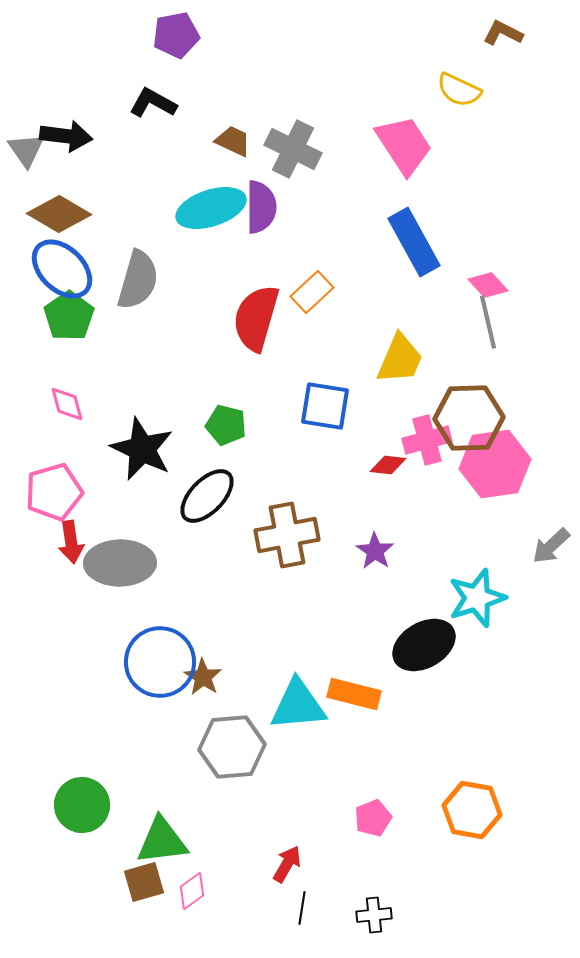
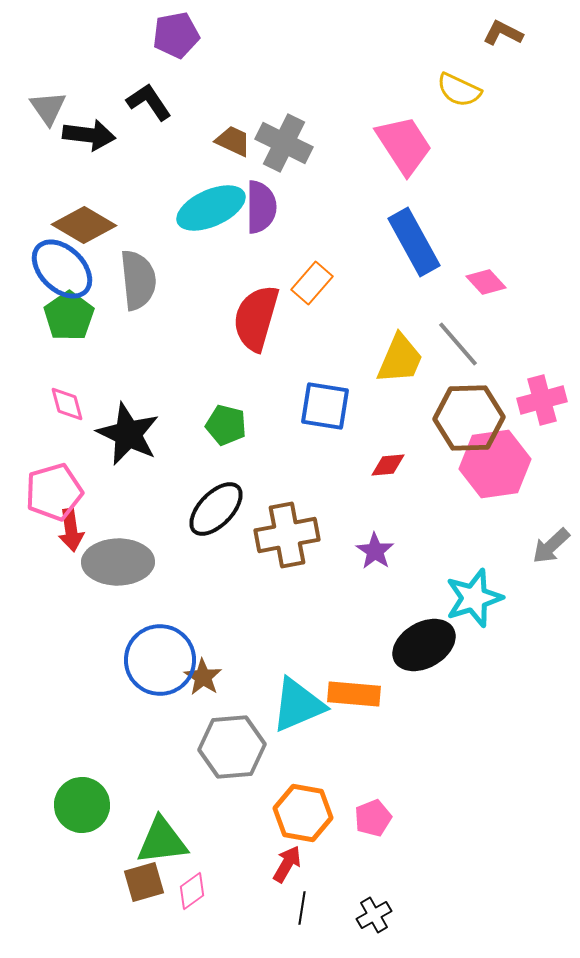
black L-shape at (153, 103): moved 4 px left, 1 px up; rotated 27 degrees clockwise
black arrow at (66, 136): moved 23 px right, 1 px up
gray cross at (293, 149): moved 9 px left, 6 px up
gray triangle at (26, 150): moved 22 px right, 42 px up
cyan ellipse at (211, 208): rotated 6 degrees counterclockwise
brown diamond at (59, 214): moved 25 px right, 11 px down
gray semicircle at (138, 280): rotated 22 degrees counterclockwise
pink diamond at (488, 285): moved 2 px left, 3 px up
orange rectangle at (312, 292): moved 9 px up; rotated 6 degrees counterclockwise
gray line at (488, 322): moved 30 px left, 22 px down; rotated 28 degrees counterclockwise
pink cross at (427, 440): moved 115 px right, 40 px up
black star at (142, 449): moved 14 px left, 15 px up
red diamond at (388, 465): rotated 12 degrees counterclockwise
black ellipse at (207, 496): moved 9 px right, 13 px down
red arrow at (71, 542): moved 12 px up
gray ellipse at (120, 563): moved 2 px left, 1 px up
cyan star at (477, 598): moved 3 px left
blue circle at (160, 662): moved 2 px up
orange rectangle at (354, 694): rotated 9 degrees counterclockwise
cyan triangle at (298, 705): rotated 18 degrees counterclockwise
orange hexagon at (472, 810): moved 169 px left, 3 px down
black cross at (374, 915): rotated 24 degrees counterclockwise
